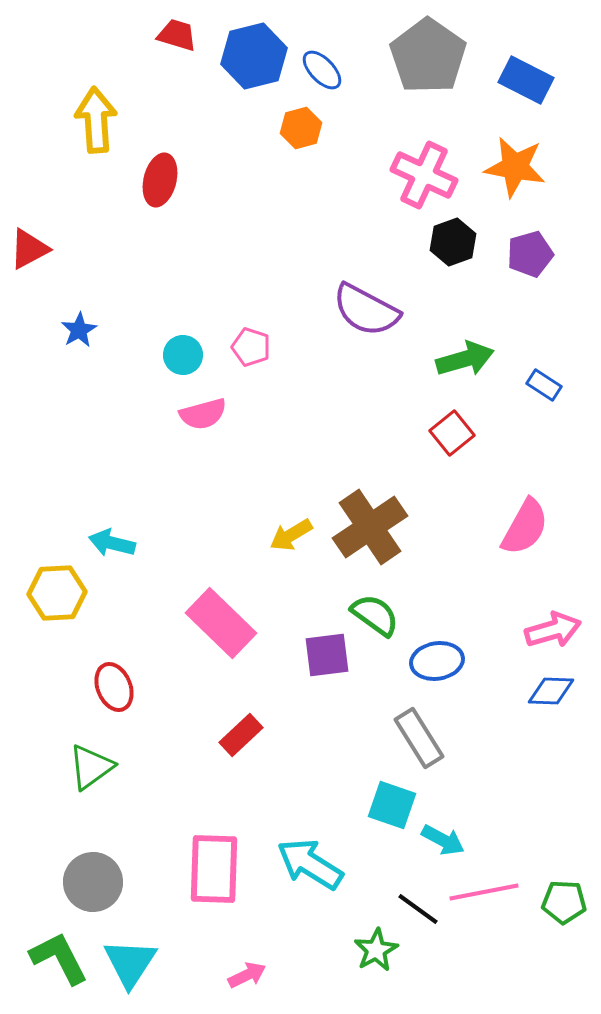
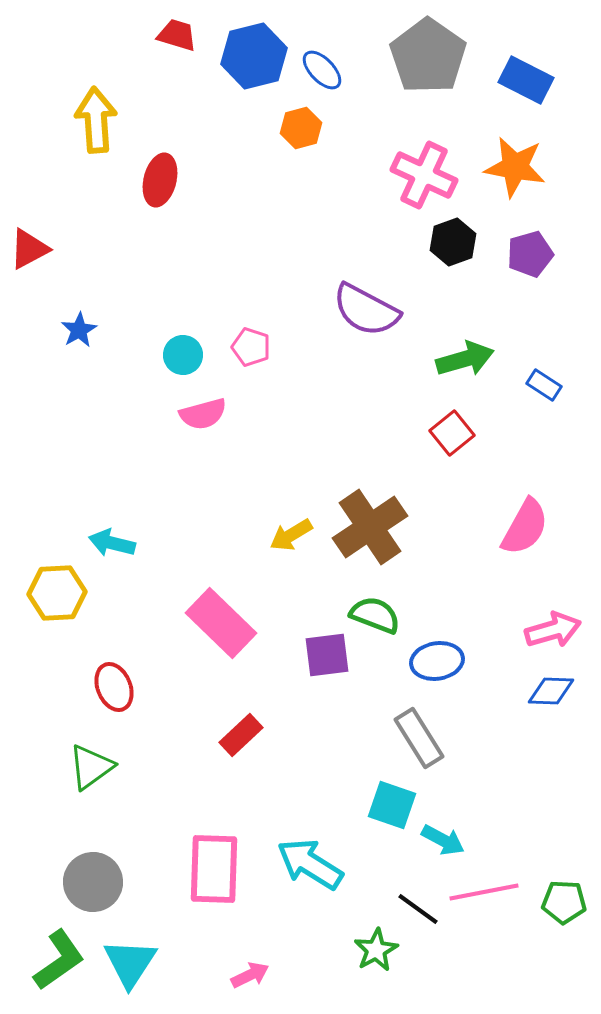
green semicircle at (375, 615): rotated 15 degrees counterclockwise
green L-shape at (59, 958): moved 2 px down; rotated 82 degrees clockwise
pink arrow at (247, 975): moved 3 px right
